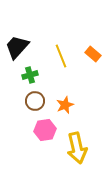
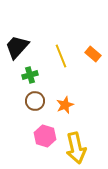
pink hexagon: moved 6 px down; rotated 25 degrees clockwise
yellow arrow: moved 1 px left
